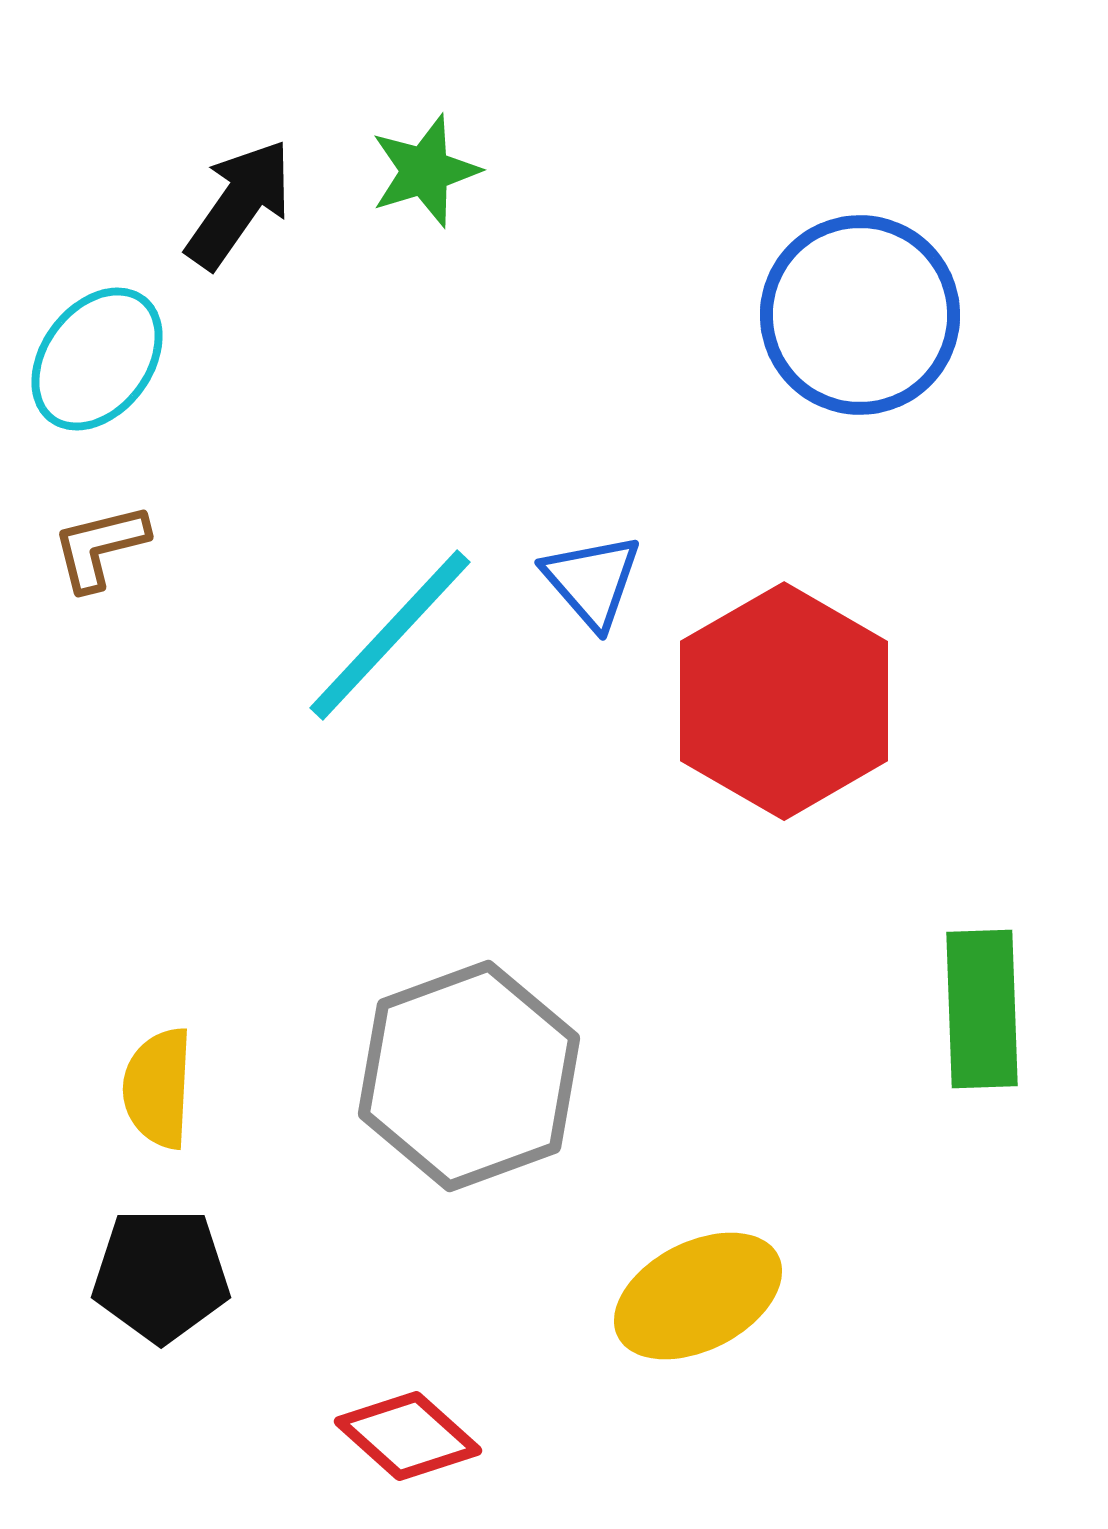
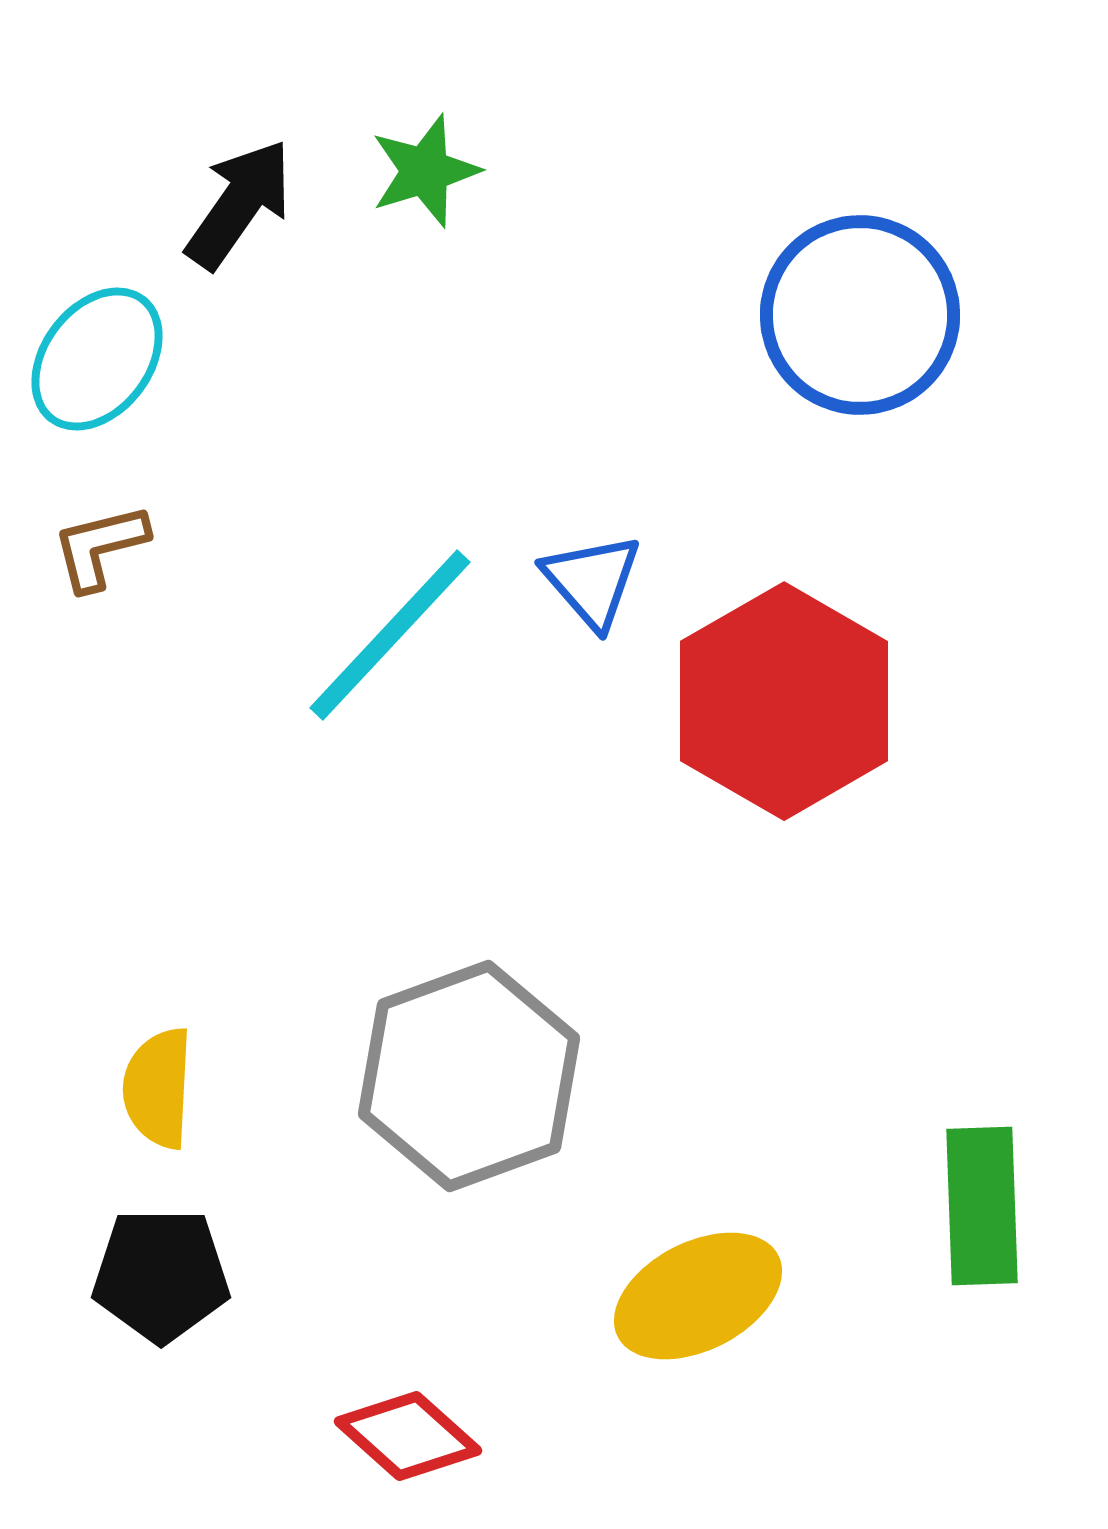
green rectangle: moved 197 px down
